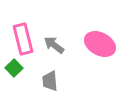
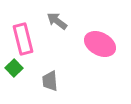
gray arrow: moved 3 px right, 24 px up
